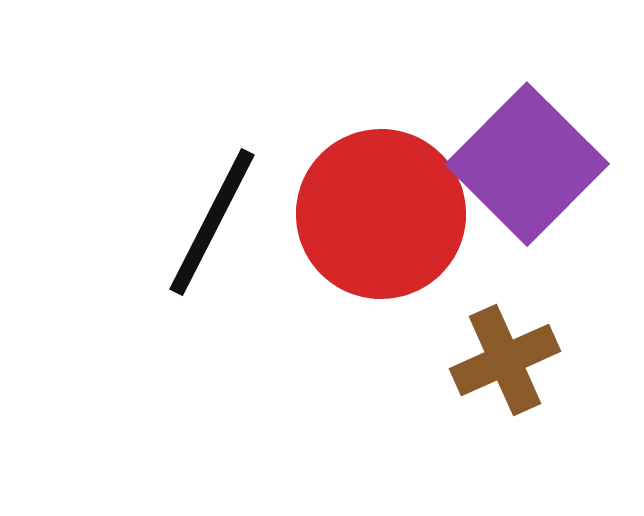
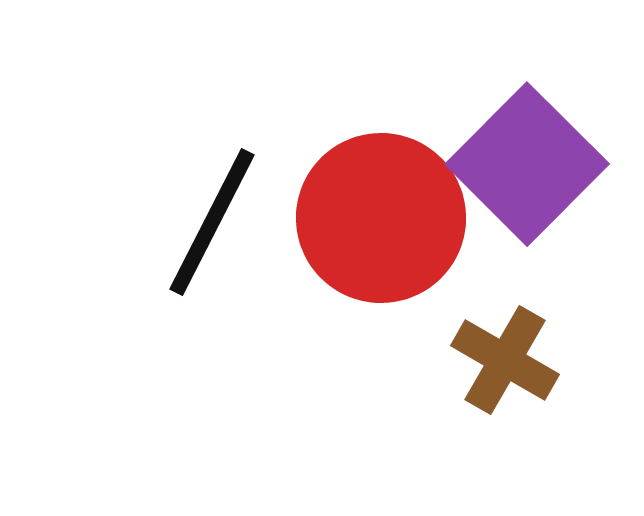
red circle: moved 4 px down
brown cross: rotated 36 degrees counterclockwise
